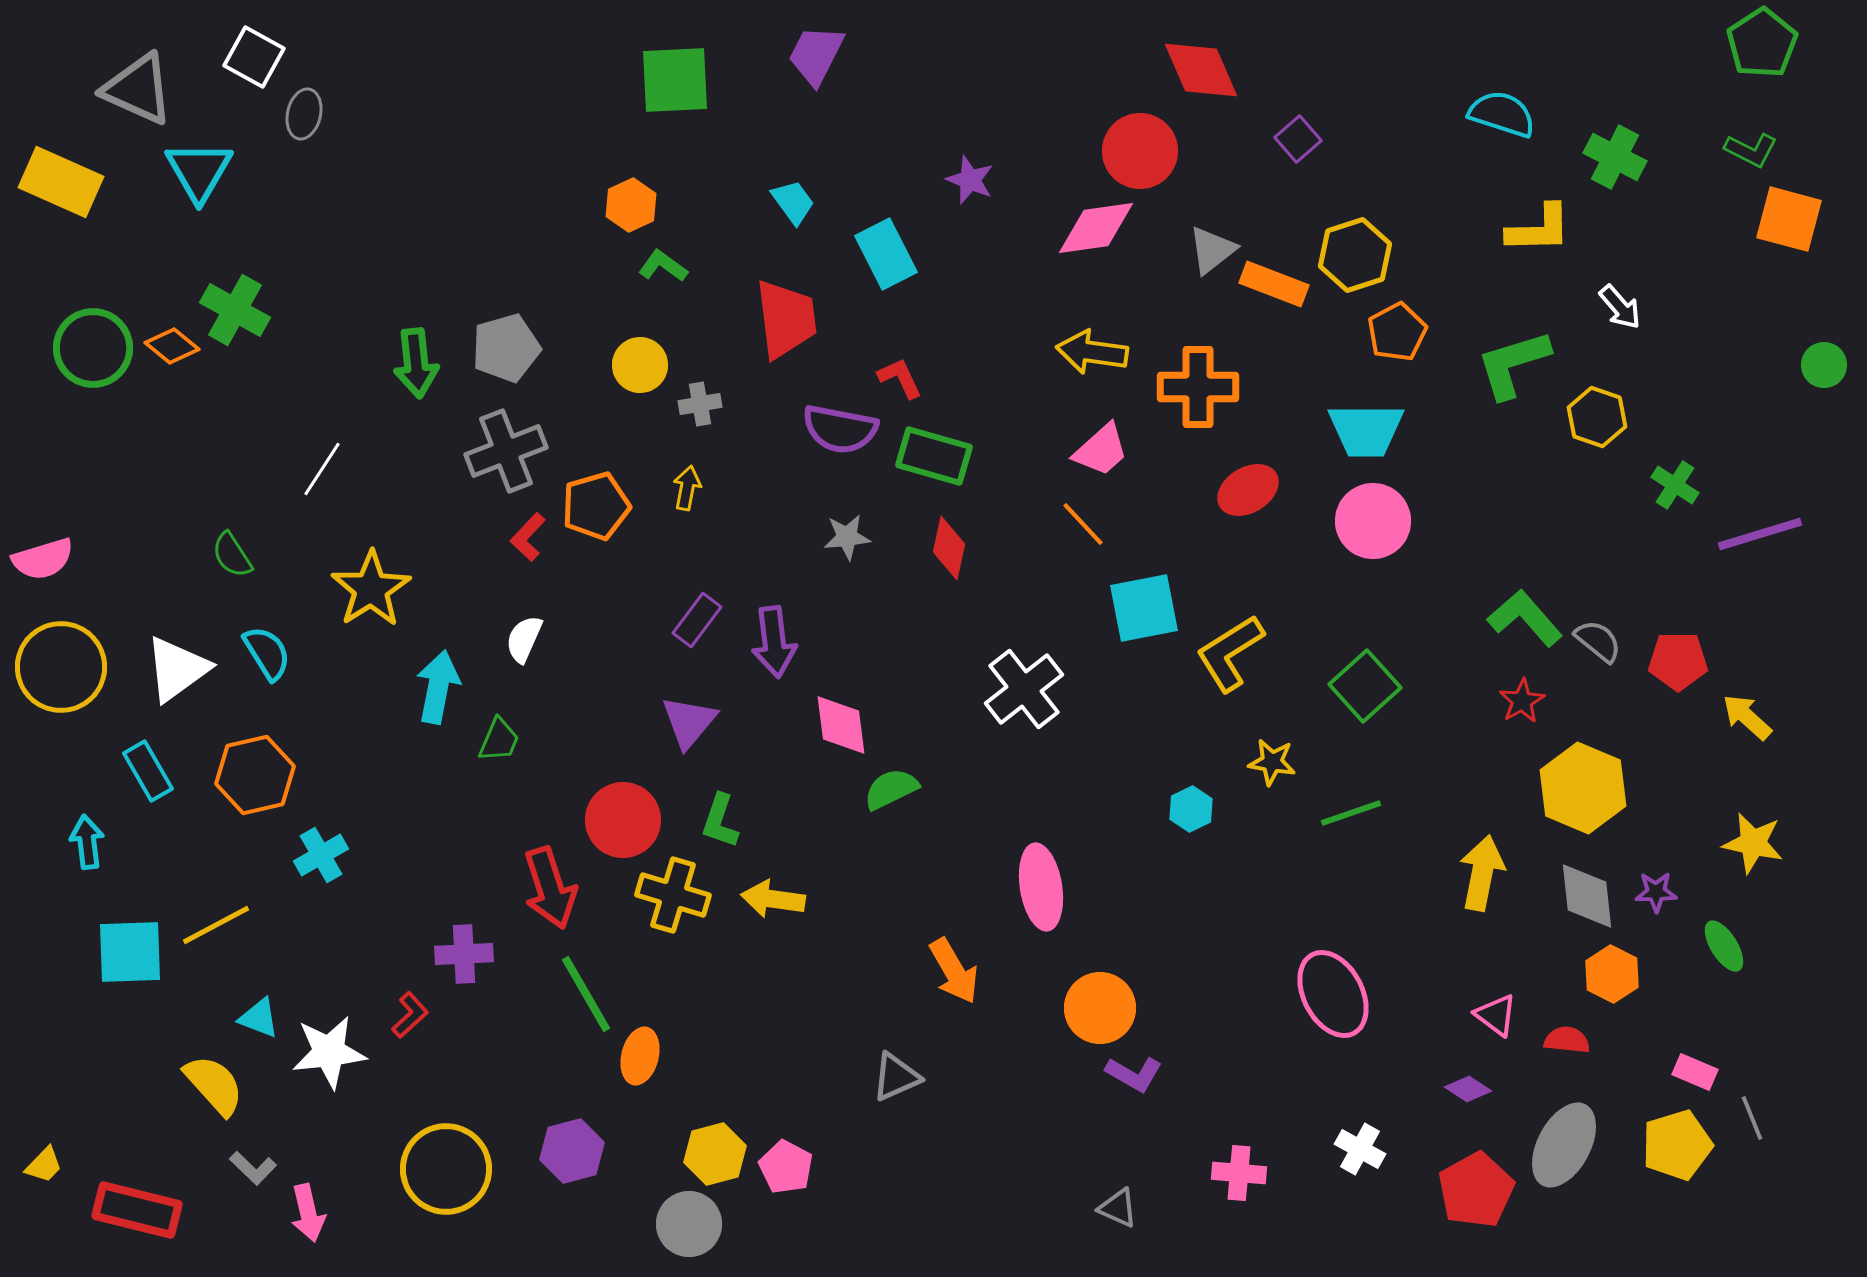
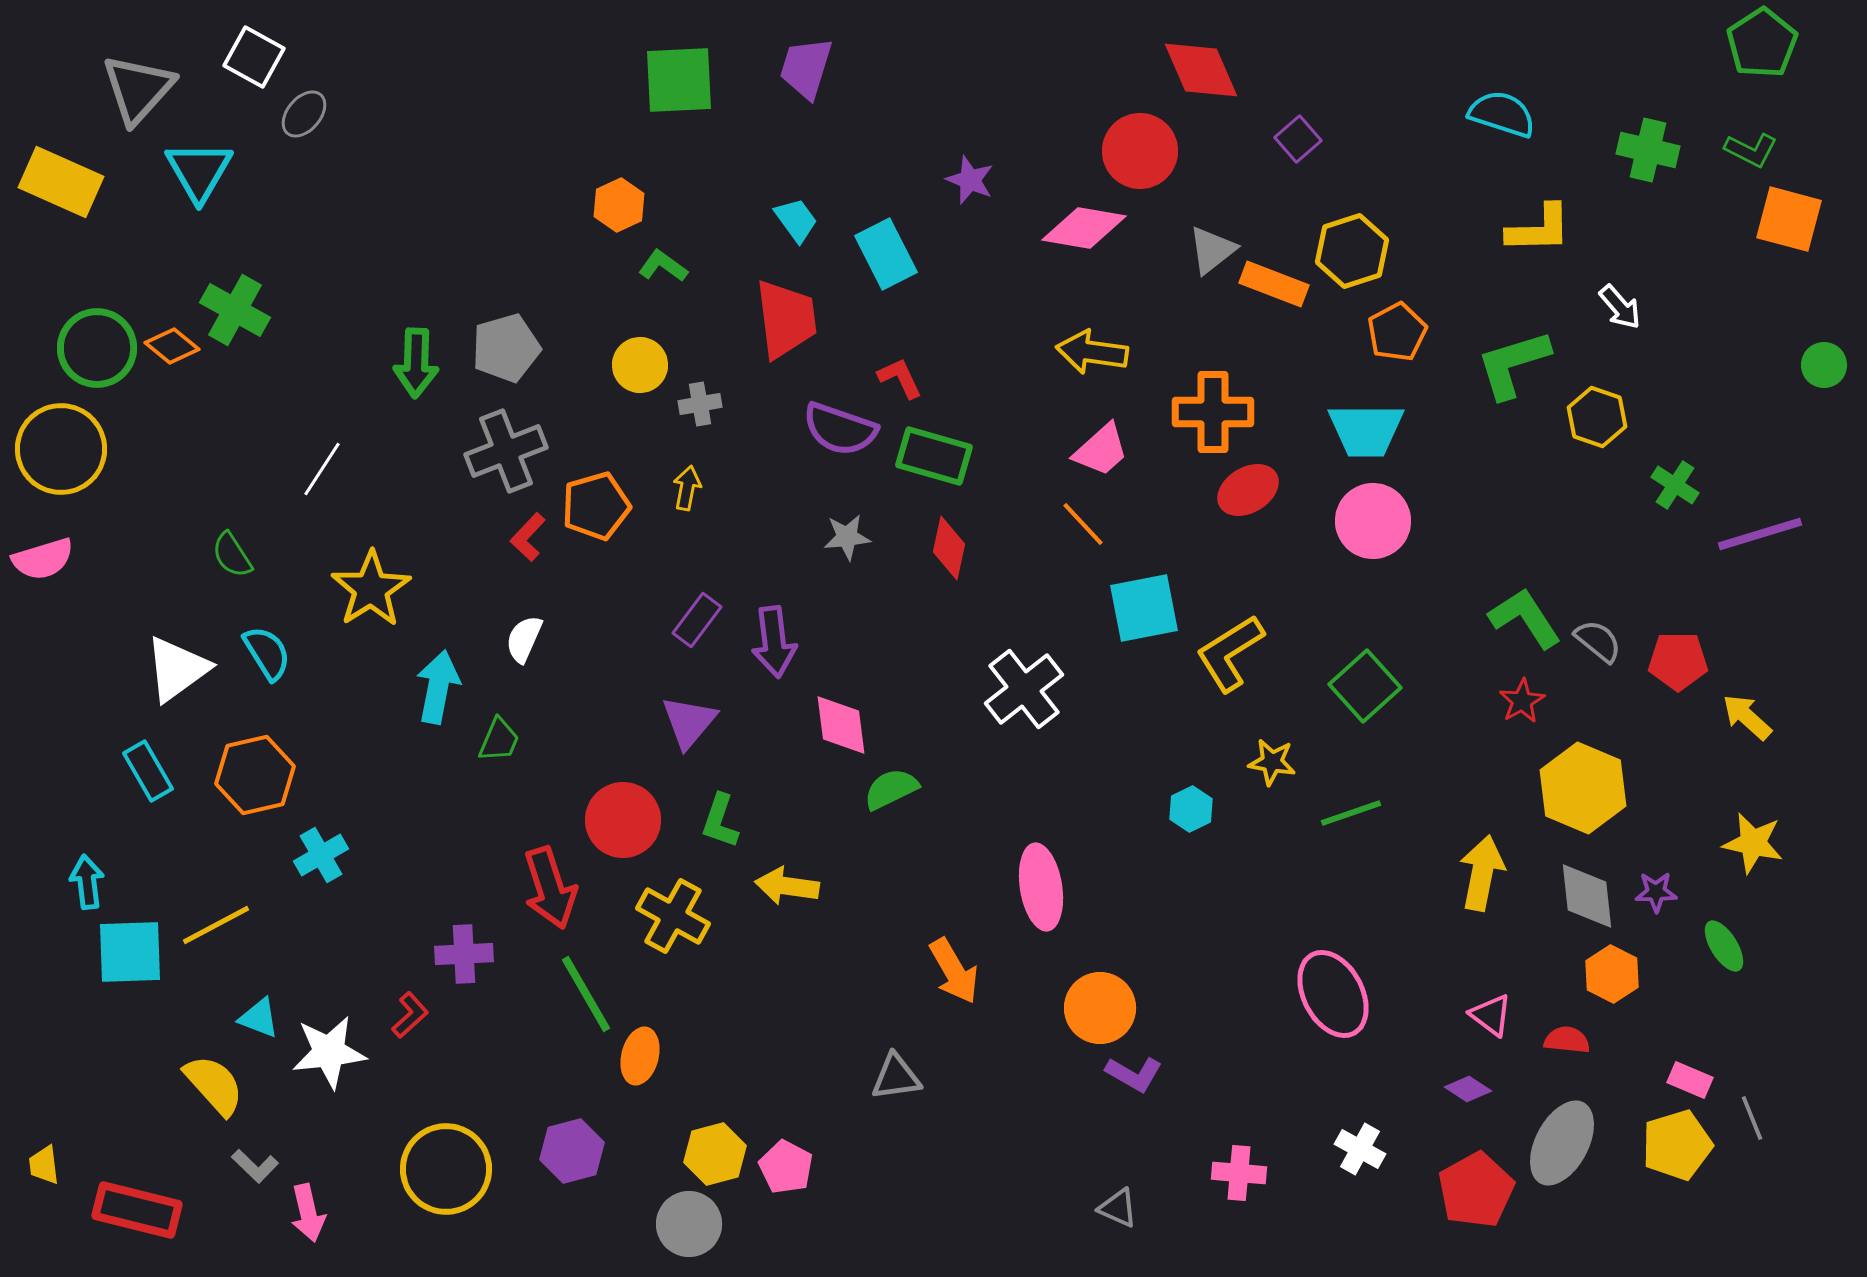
purple trapezoid at (816, 55): moved 10 px left, 13 px down; rotated 10 degrees counterclockwise
green square at (675, 80): moved 4 px right
gray triangle at (138, 89): rotated 48 degrees clockwise
gray ellipse at (304, 114): rotated 27 degrees clockwise
green cross at (1615, 157): moved 33 px right, 7 px up; rotated 14 degrees counterclockwise
cyan trapezoid at (793, 202): moved 3 px right, 18 px down
orange hexagon at (631, 205): moved 12 px left
pink diamond at (1096, 228): moved 12 px left; rotated 18 degrees clockwise
yellow hexagon at (1355, 255): moved 3 px left, 4 px up
green circle at (93, 348): moved 4 px right
green arrow at (416, 363): rotated 8 degrees clockwise
orange cross at (1198, 387): moved 15 px right, 25 px down
purple semicircle at (840, 429): rotated 8 degrees clockwise
green L-shape at (1525, 618): rotated 8 degrees clockwise
yellow circle at (61, 667): moved 218 px up
cyan arrow at (87, 842): moved 40 px down
yellow cross at (673, 895): moved 21 px down; rotated 12 degrees clockwise
yellow arrow at (773, 899): moved 14 px right, 13 px up
pink triangle at (1496, 1015): moved 5 px left
pink rectangle at (1695, 1072): moved 5 px left, 8 px down
gray triangle at (896, 1077): rotated 16 degrees clockwise
gray ellipse at (1564, 1145): moved 2 px left, 2 px up
yellow trapezoid at (44, 1165): rotated 129 degrees clockwise
gray L-shape at (253, 1168): moved 2 px right, 2 px up
